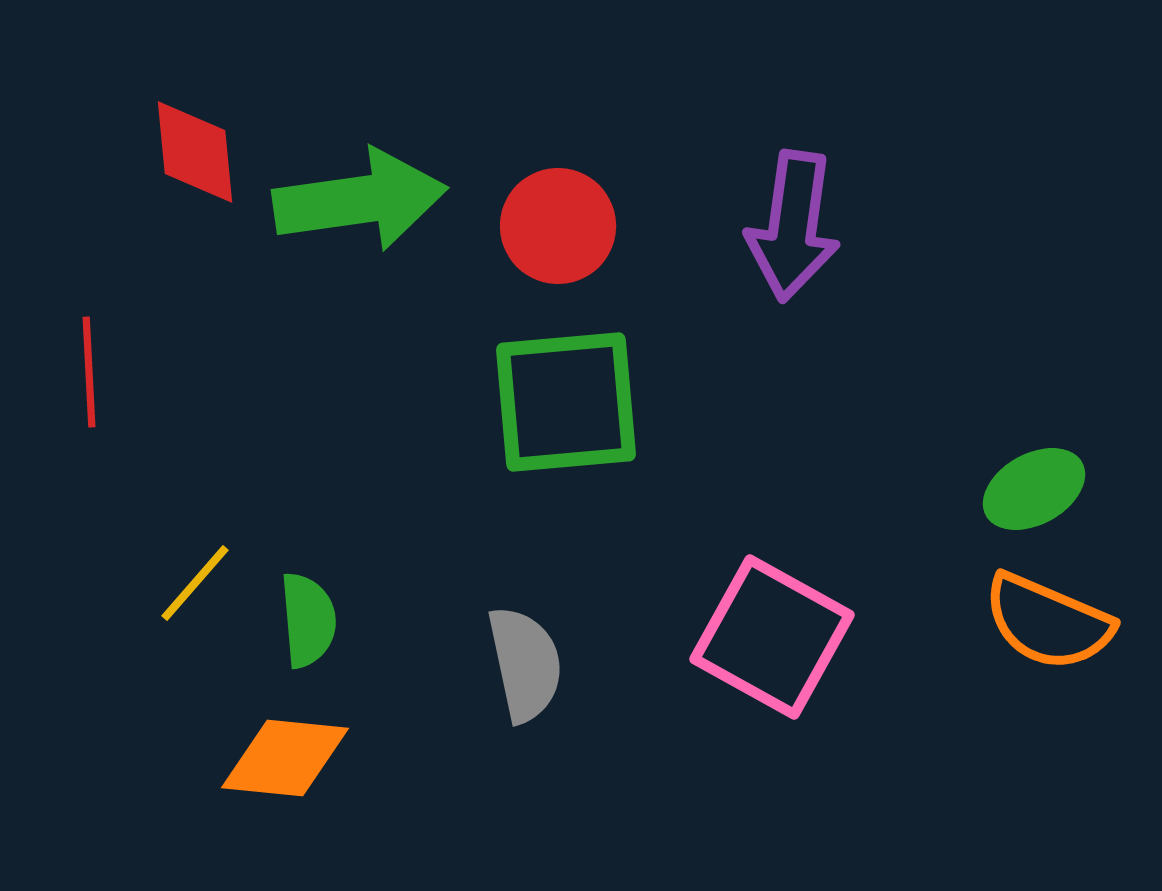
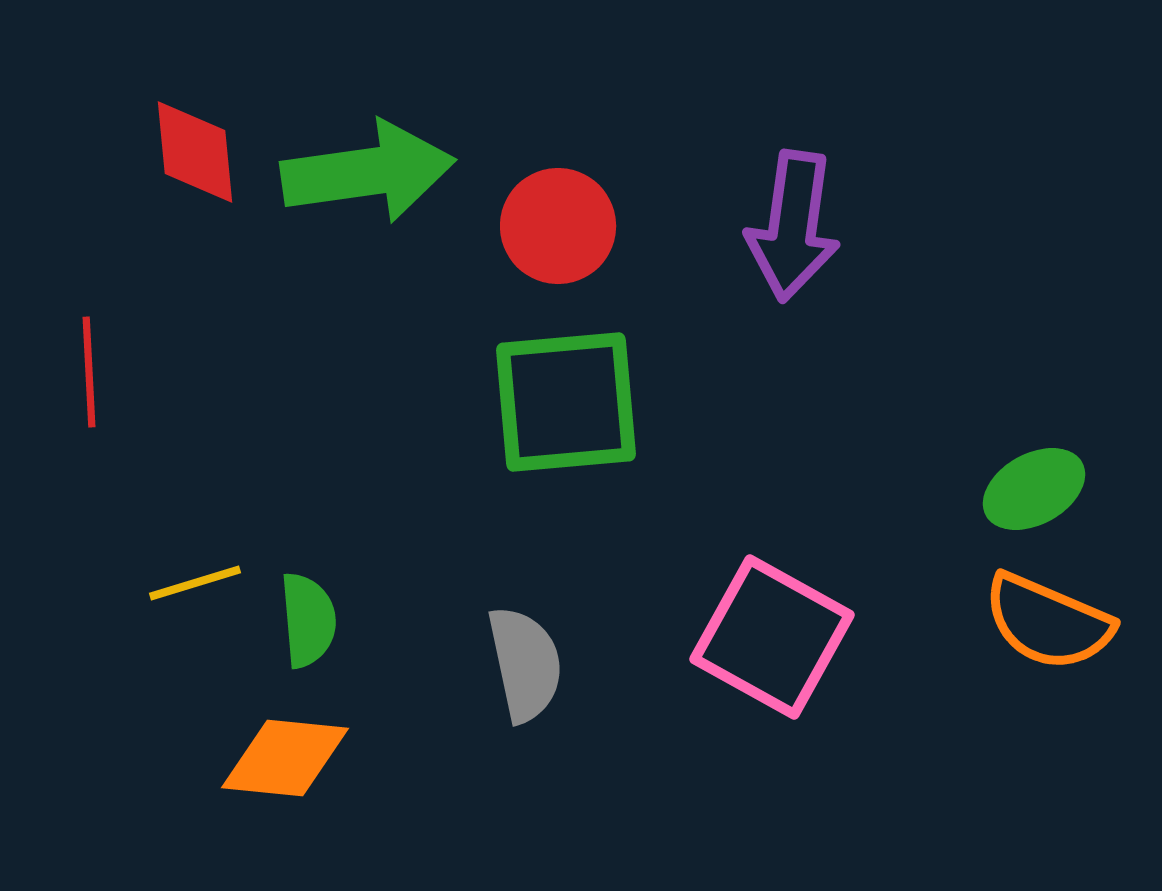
green arrow: moved 8 px right, 28 px up
yellow line: rotated 32 degrees clockwise
